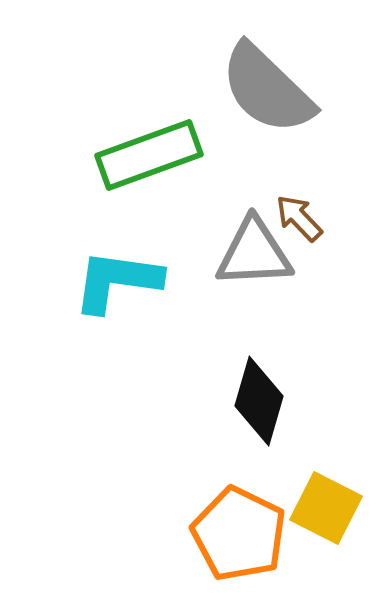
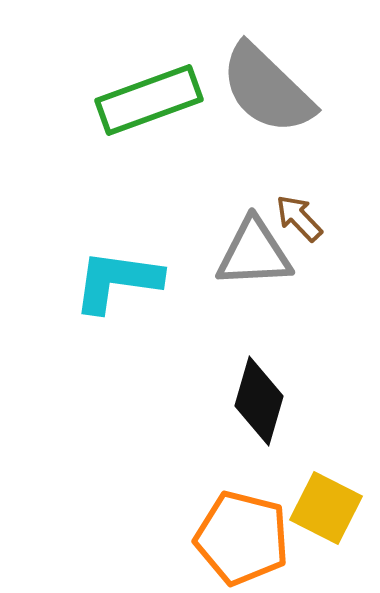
green rectangle: moved 55 px up
orange pentagon: moved 3 px right, 4 px down; rotated 12 degrees counterclockwise
